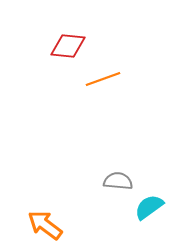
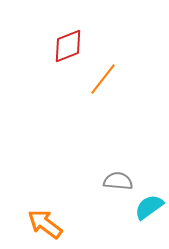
red diamond: rotated 27 degrees counterclockwise
orange line: rotated 32 degrees counterclockwise
orange arrow: moved 1 px up
